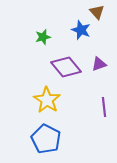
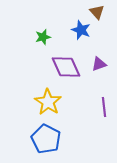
purple diamond: rotated 16 degrees clockwise
yellow star: moved 1 px right, 2 px down
